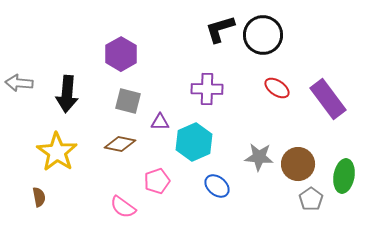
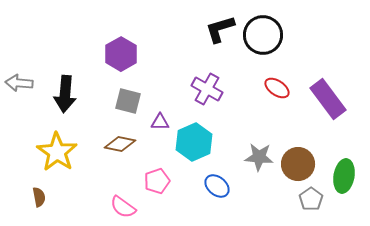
purple cross: rotated 28 degrees clockwise
black arrow: moved 2 px left
